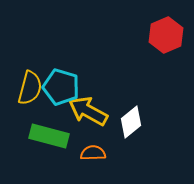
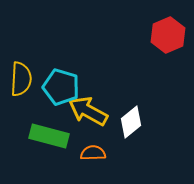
red hexagon: moved 2 px right
yellow semicircle: moved 9 px left, 9 px up; rotated 12 degrees counterclockwise
